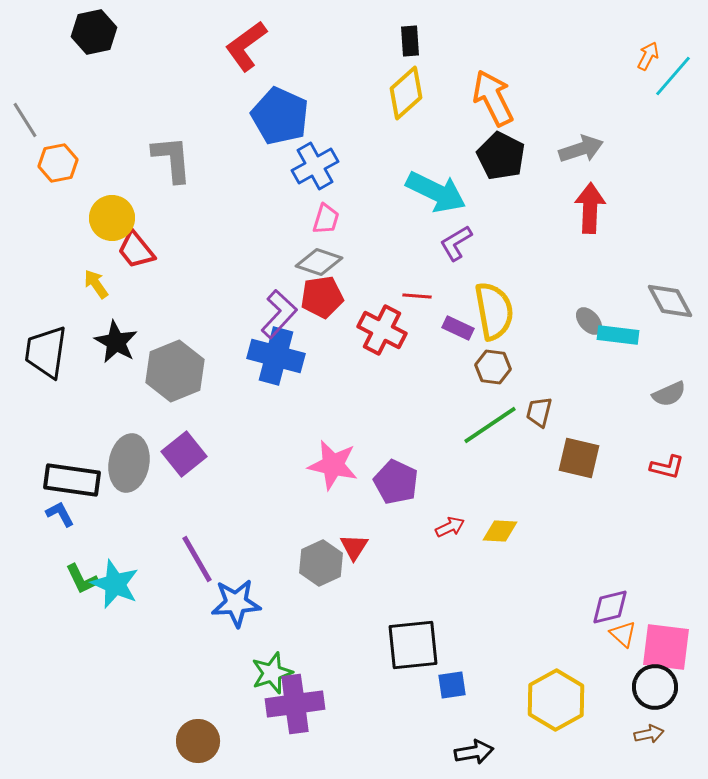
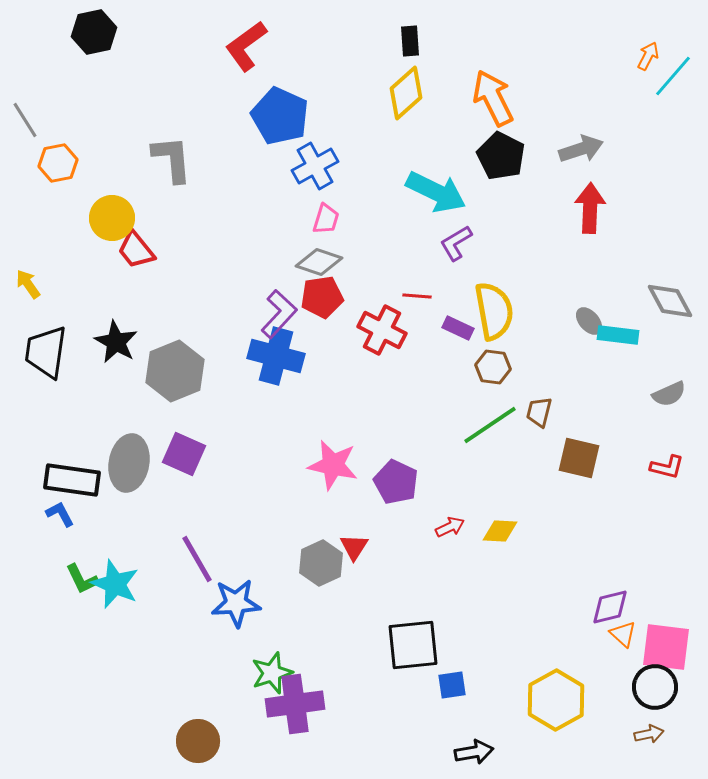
yellow arrow at (96, 284): moved 68 px left
purple square at (184, 454): rotated 27 degrees counterclockwise
